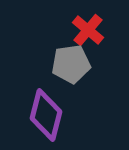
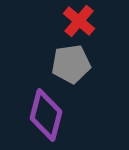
red cross: moved 9 px left, 9 px up
